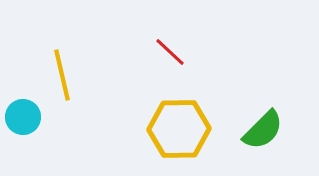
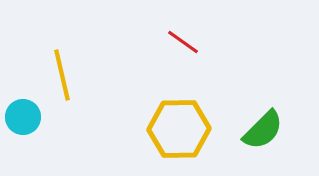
red line: moved 13 px right, 10 px up; rotated 8 degrees counterclockwise
